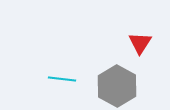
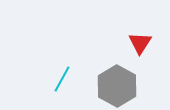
cyan line: rotated 68 degrees counterclockwise
